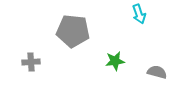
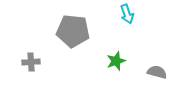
cyan arrow: moved 12 px left
green star: moved 1 px right; rotated 12 degrees counterclockwise
